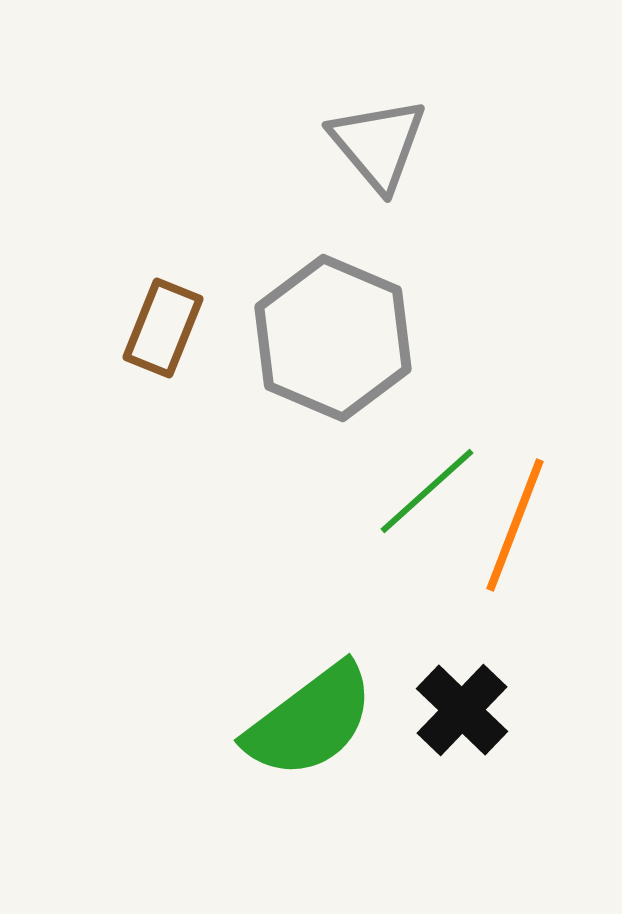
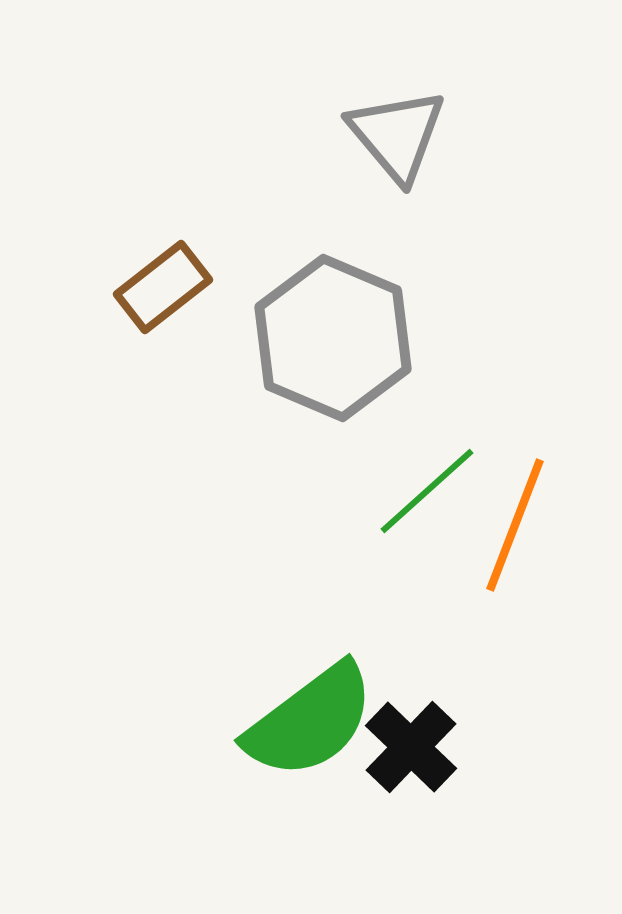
gray triangle: moved 19 px right, 9 px up
brown rectangle: moved 41 px up; rotated 30 degrees clockwise
black cross: moved 51 px left, 37 px down
